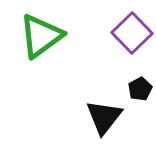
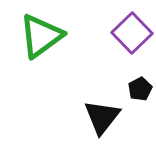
black triangle: moved 2 px left
